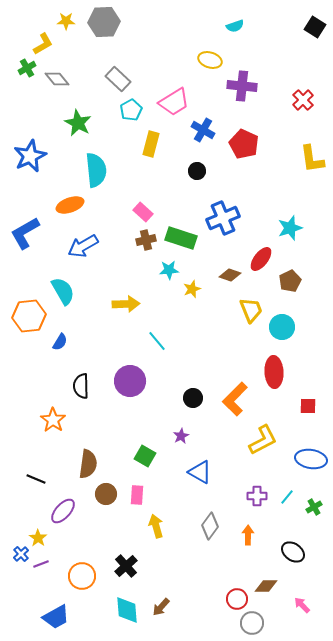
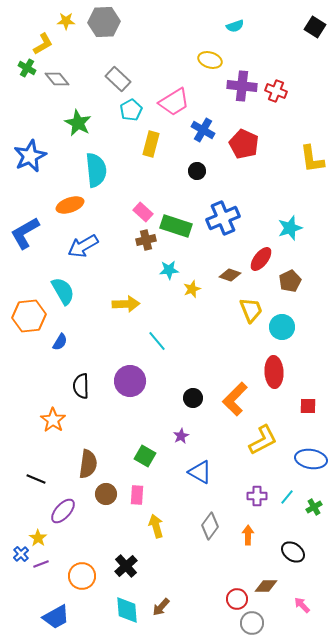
green cross at (27, 68): rotated 30 degrees counterclockwise
red cross at (303, 100): moved 27 px left, 9 px up; rotated 25 degrees counterclockwise
green rectangle at (181, 238): moved 5 px left, 12 px up
